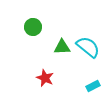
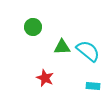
cyan semicircle: moved 4 px down
cyan rectangle: rotated 32 degrees clockwise
